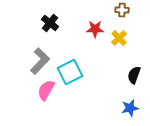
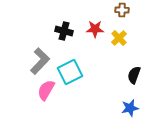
black cross: moved 14 px right, 8 px down; rotated 24 degrees counterclockwise
